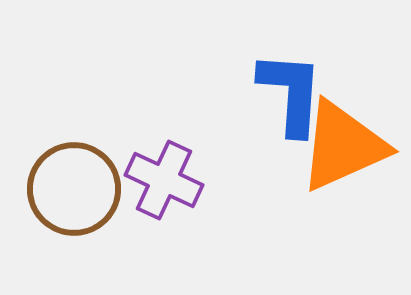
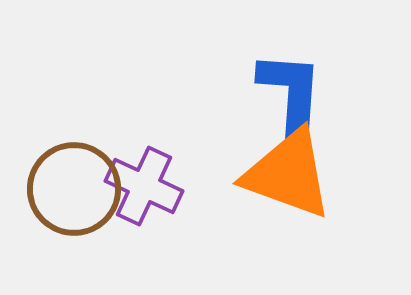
orange triangle: moved 55 px left, 28 px down; rotated 44 degrees clockwise
purple cross: moved 20 px left, 6 px down
